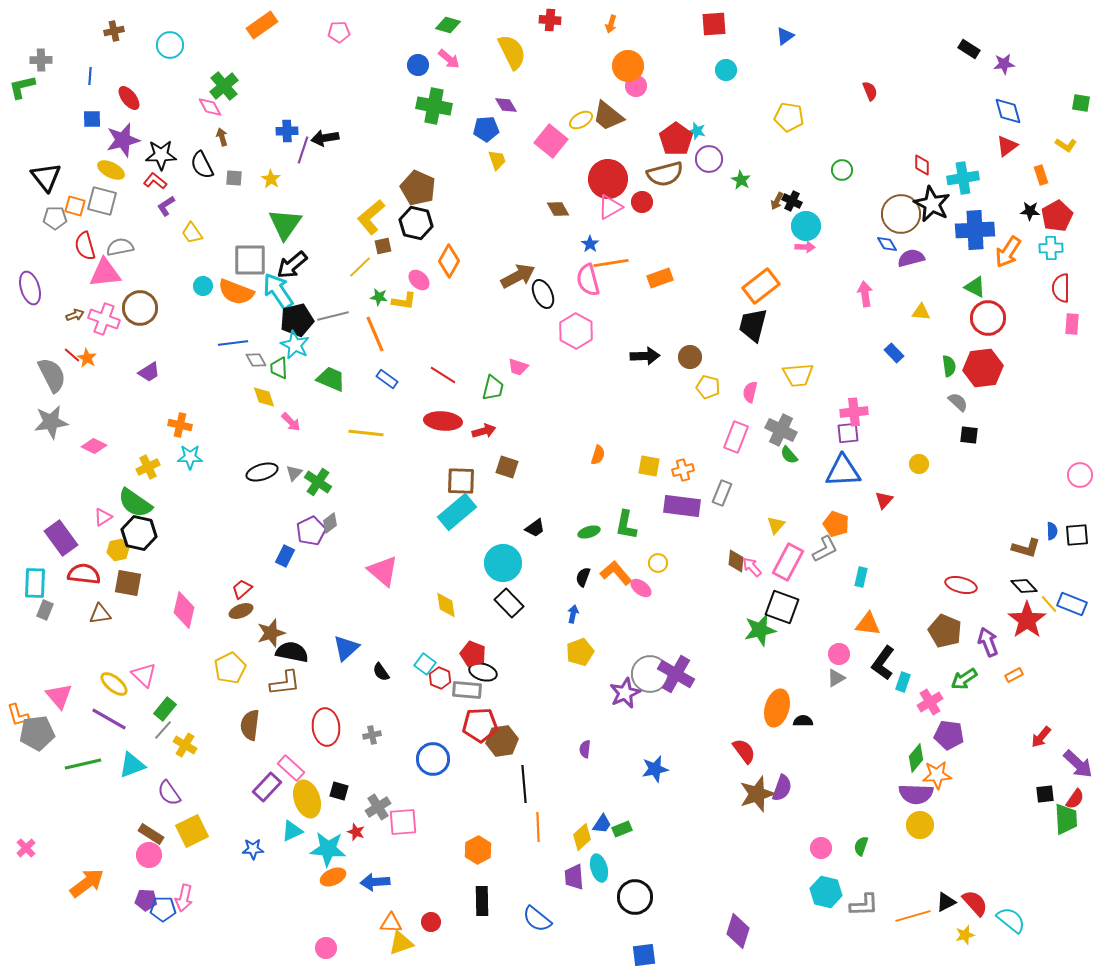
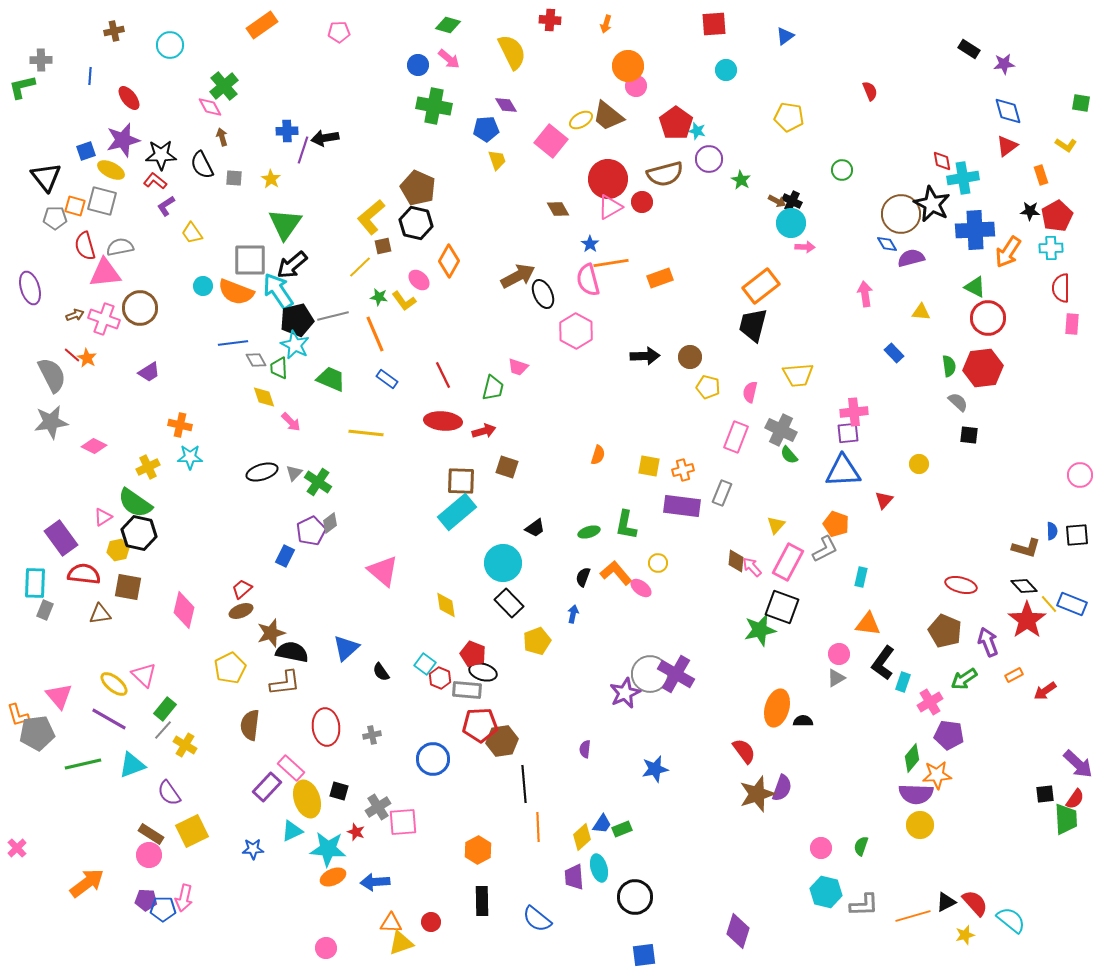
orange arrow at (611, 24): moved 5 px left
blue square at (92, 119): moved 6 px left, 32 px down; rotated 18 degrees counterclockwise
red pentagon at (676, 139): moved 16 px up
red diamond at (922, 165): moved 20 px right, 4 px up; rotated 10 degrees counterclockwise
brown arrow at (777, 201): rotated 90 degrees counterclockwise
cyan circle at (806, 226): moved 15 px left, 3 px up
yellow L-shape at (404, 301): rotated 45 degrees clockwise
red line at (443, 375): rotated 32 degrees clockwise
brown square at (128, 583): moved 4 px down
yellow pentagon at (580, 652): moved 43 px left, 11 px up
red arrow at (1041, 737): moved 4 px right, 46 px up; rotated 15 degrees clockwise
green diamond at (916, 758): moved 4 px left
pink cross at (26, 848): moved 9 px left
